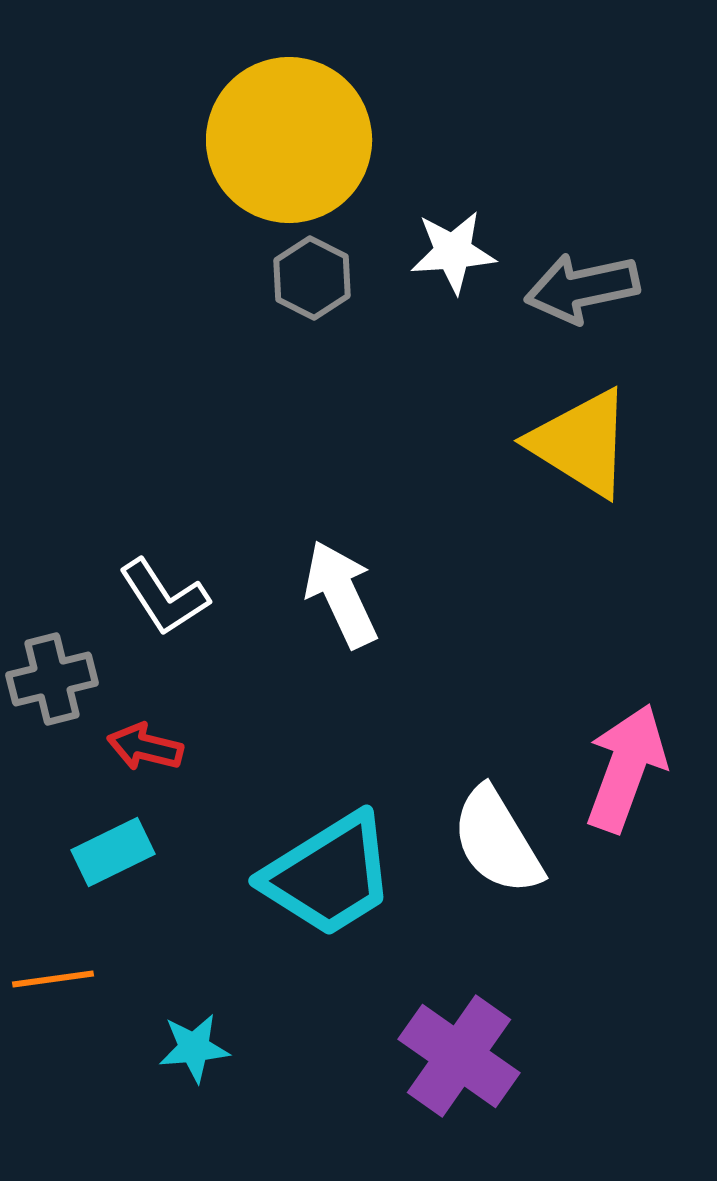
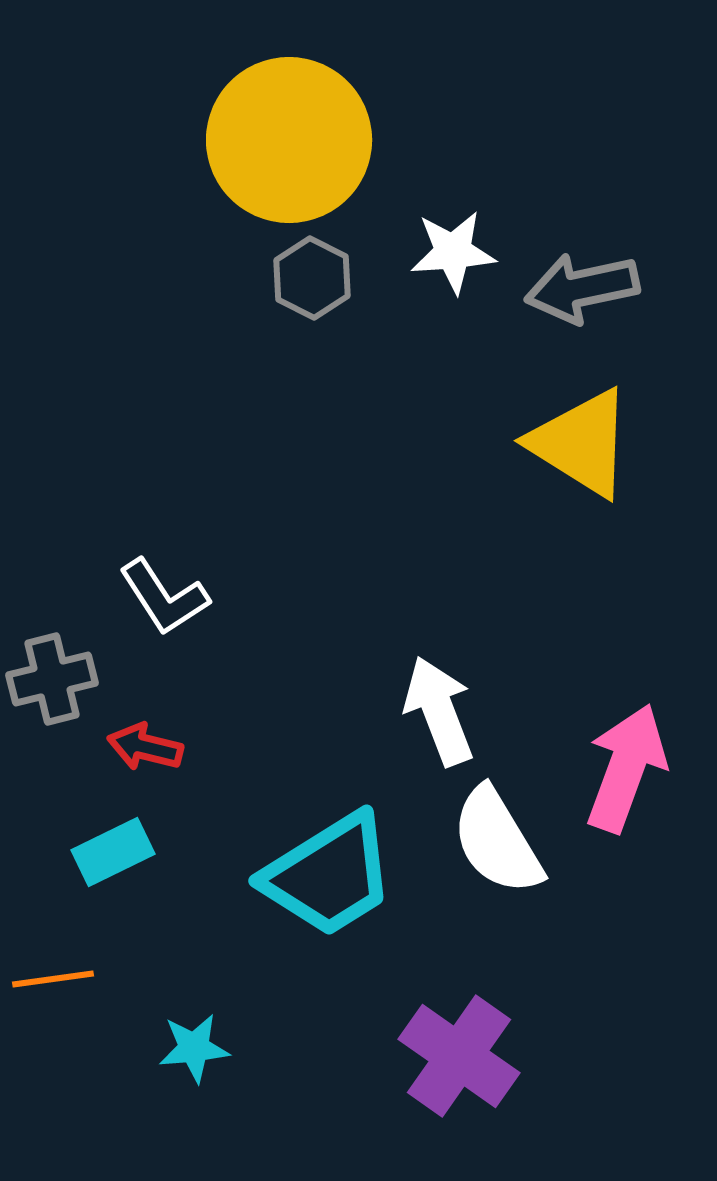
white arrow: moved 98 px right, 117 px down; rotated 4 degrees clockwise
